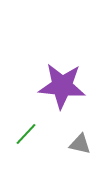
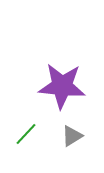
gray triangle: moved 8 px left, 8 px up; rotated 45 degrees counterclockwise
